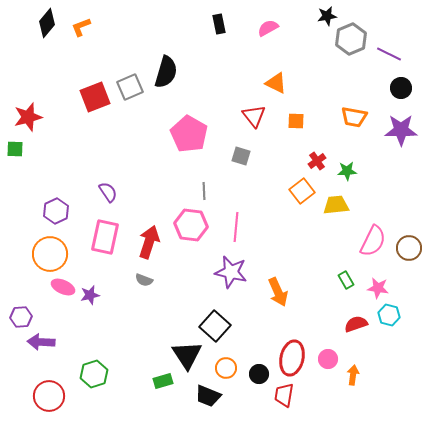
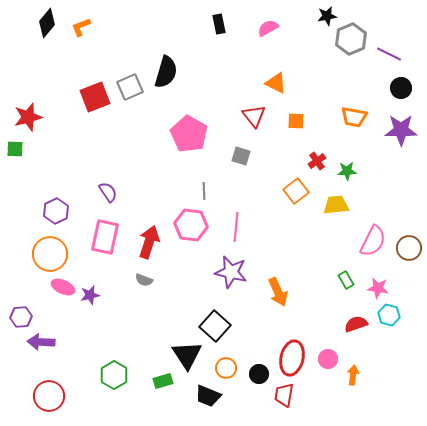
orange square at (302, 191): moved 6 px left
green hexagon at (94, 374): moved 20 px right, 1 px down; rotated 12 degrees counterclockwise
